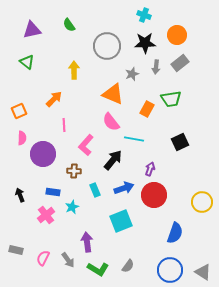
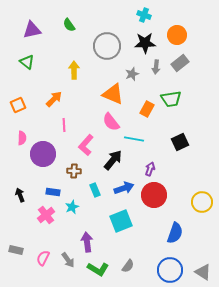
orange square at (19, 111): moved 1 px left, 6 px up
